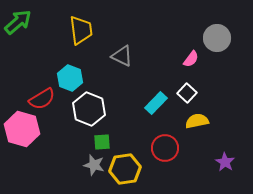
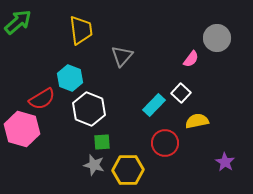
gray triangle: rotated 45 degrees clockwise
white square: moved 6 px left
cyan rectangle: moved 2 px left, 2 px down
red circle: moved 5 px up
yellow hexagon: moved 3 px right, 1 px down; rotated 8 degrees clockwise
